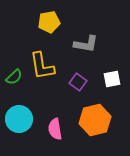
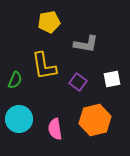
yellow L-shape: moved 2 px right
green semicircle: moved 1 px right, 3 px down; rotated 24 degrees counterclockwise
